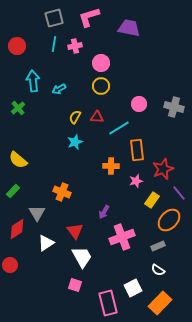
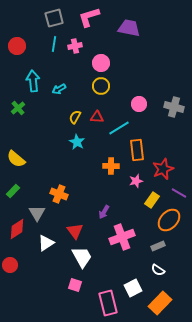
cyan star at (75, 142): moved 2 px right; rotated 21 degrees counterclockwise
yellow semicircle at (18, 160): moved 2 px left, 1 px up
orange cross at (62, 192): moved 3 px left, 2 px down
purple line at (179, 193): rotated 21 degrees counterclockwise
